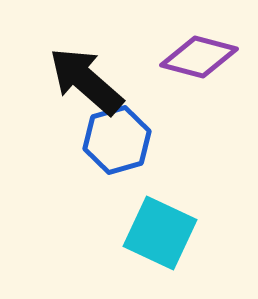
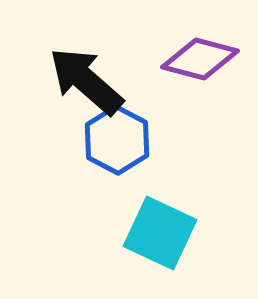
purple diamond: moved 1 px right, 2 px down
blue hexagon: rotated 16 degrees counterclockwise
